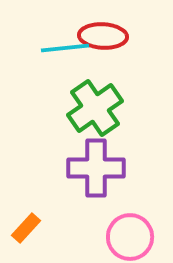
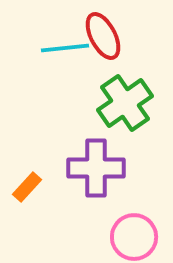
red ellipse: rotated 60 degrees clockwise
green cross: moved 30 px right, 5 px up
orange rectangle: moved 1 px right, 41 px up
pink circle: moved 4 px right
